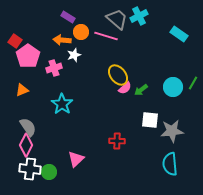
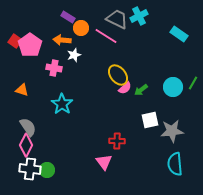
gray trapezoid: rotated 15 degrees counterclockwise
orange circle: moved 4 px up
pink line: rotated 15 degrees clockwise
pink pentagon: moved 2 px right, 11 px up
pink cross: rotated 28 degrees clockwise
orange triangle: rotated 40 degrees clockwise
white square: rotated 18 degrees counterclockwise
pink triangle: moved 28 px right, 3 px down; rotated 24 degrees counterclockwise
cyan semicircle: moved 5 px right
green circle: moved 2 px left, 2 px up
